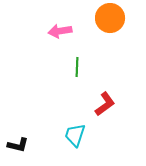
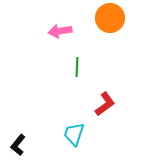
cyan trapezoid: moved 1 px left, 1 px up
black L-shape: rotated 115 degrees clockwise
